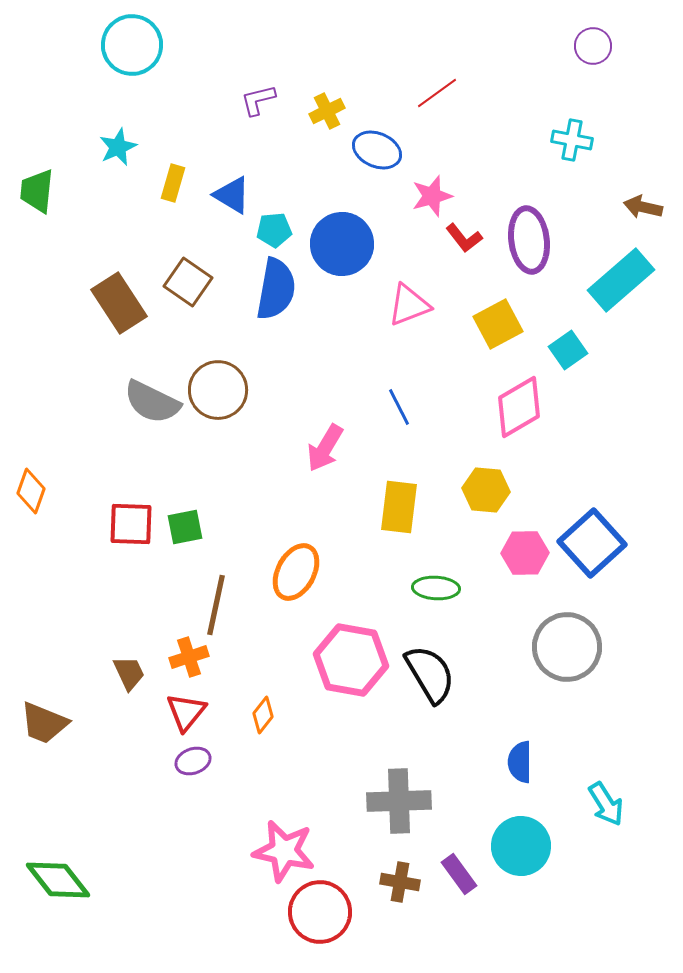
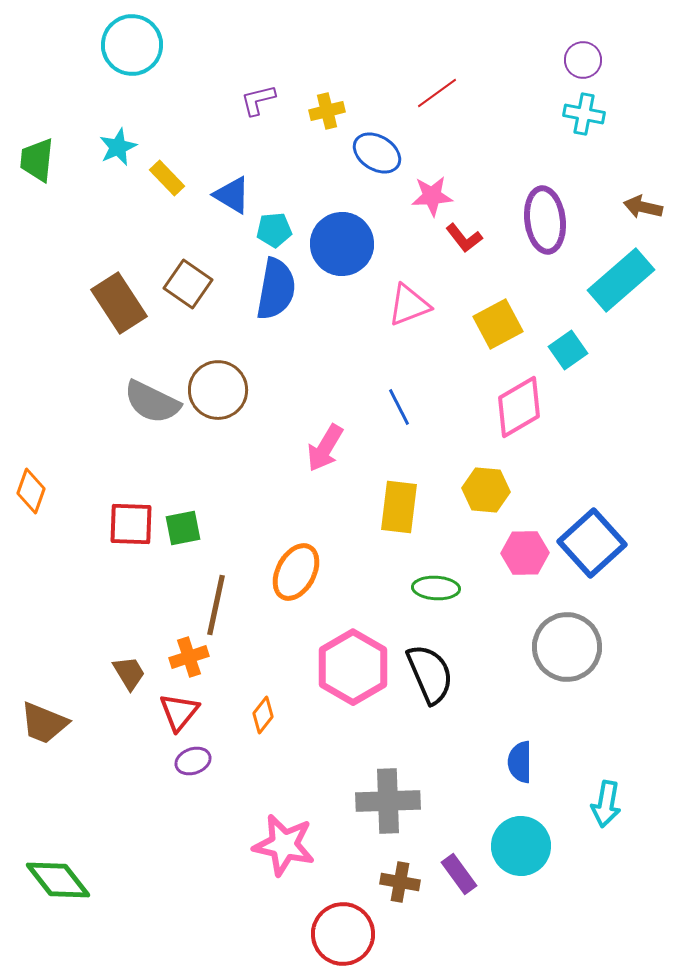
purple circle at (593, 46): moved 10 px left, 14 px down
yellow cross at (327, 111): rotated 12 degrees clockwise
cyan cross at (572, 140): moved 12 px right, 26 px up
blue ellipse at (377, 150): moved 3 px down; rotated 9 degrees clockwise
yellow rectangle at (173, 183): moved 6 px left, 5 px up; rotated 60 degrees counterclockwise
green trapezoid at (37, 191): moved 31 px up
pink star at (432, 196): rotated 12 degrees clockwise
purple ellipse at (529, 240): moved 16 px right, 20 px up
brown square at (188, 282): moved 2 px down
green square at (185, 527): moved 2 px left, 1 px down
pink hexagon at (351, 660): moved 2 px right, 7 px down; rotated 20 degrees clockwise
brown trapezoid at (129, 673): rotated 6 degrees counterclockwise
black semicircle at (430, 674): rotated 8 degrees clockwise
red triangle at (186, 712): moved 7 px left
gray cross at (399, 801): moved 11 px left
cyan arrow at (606, 804): rotated 42 degrees clockwise
pink star at (284, 851): moved 6 px up
red circle at (320, 912): moved 23 px right, 22 px down
